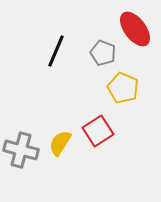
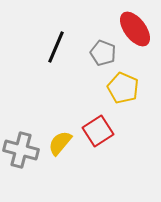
black line: moved 4 px up
yellow semicircle: rotated 8 degrees clockwise
